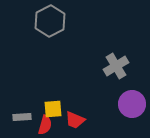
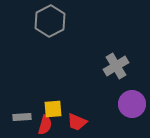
red trapezoid: moved 2 px right, 2 px down
